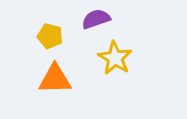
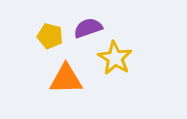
purple semicircle: moved 8 px left, 9 px down
orange triangle: moved 11 px right
